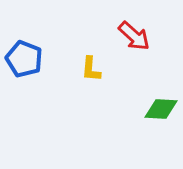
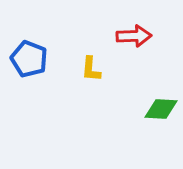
red arrow: rotated 44 degrees counterclockwise
blue pentagon: moved 5 px right
